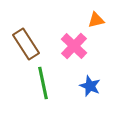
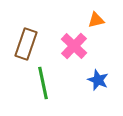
brown rectangle: rotated 52 degrees clockwise
blue star: moved 8 px right, 6 px up
